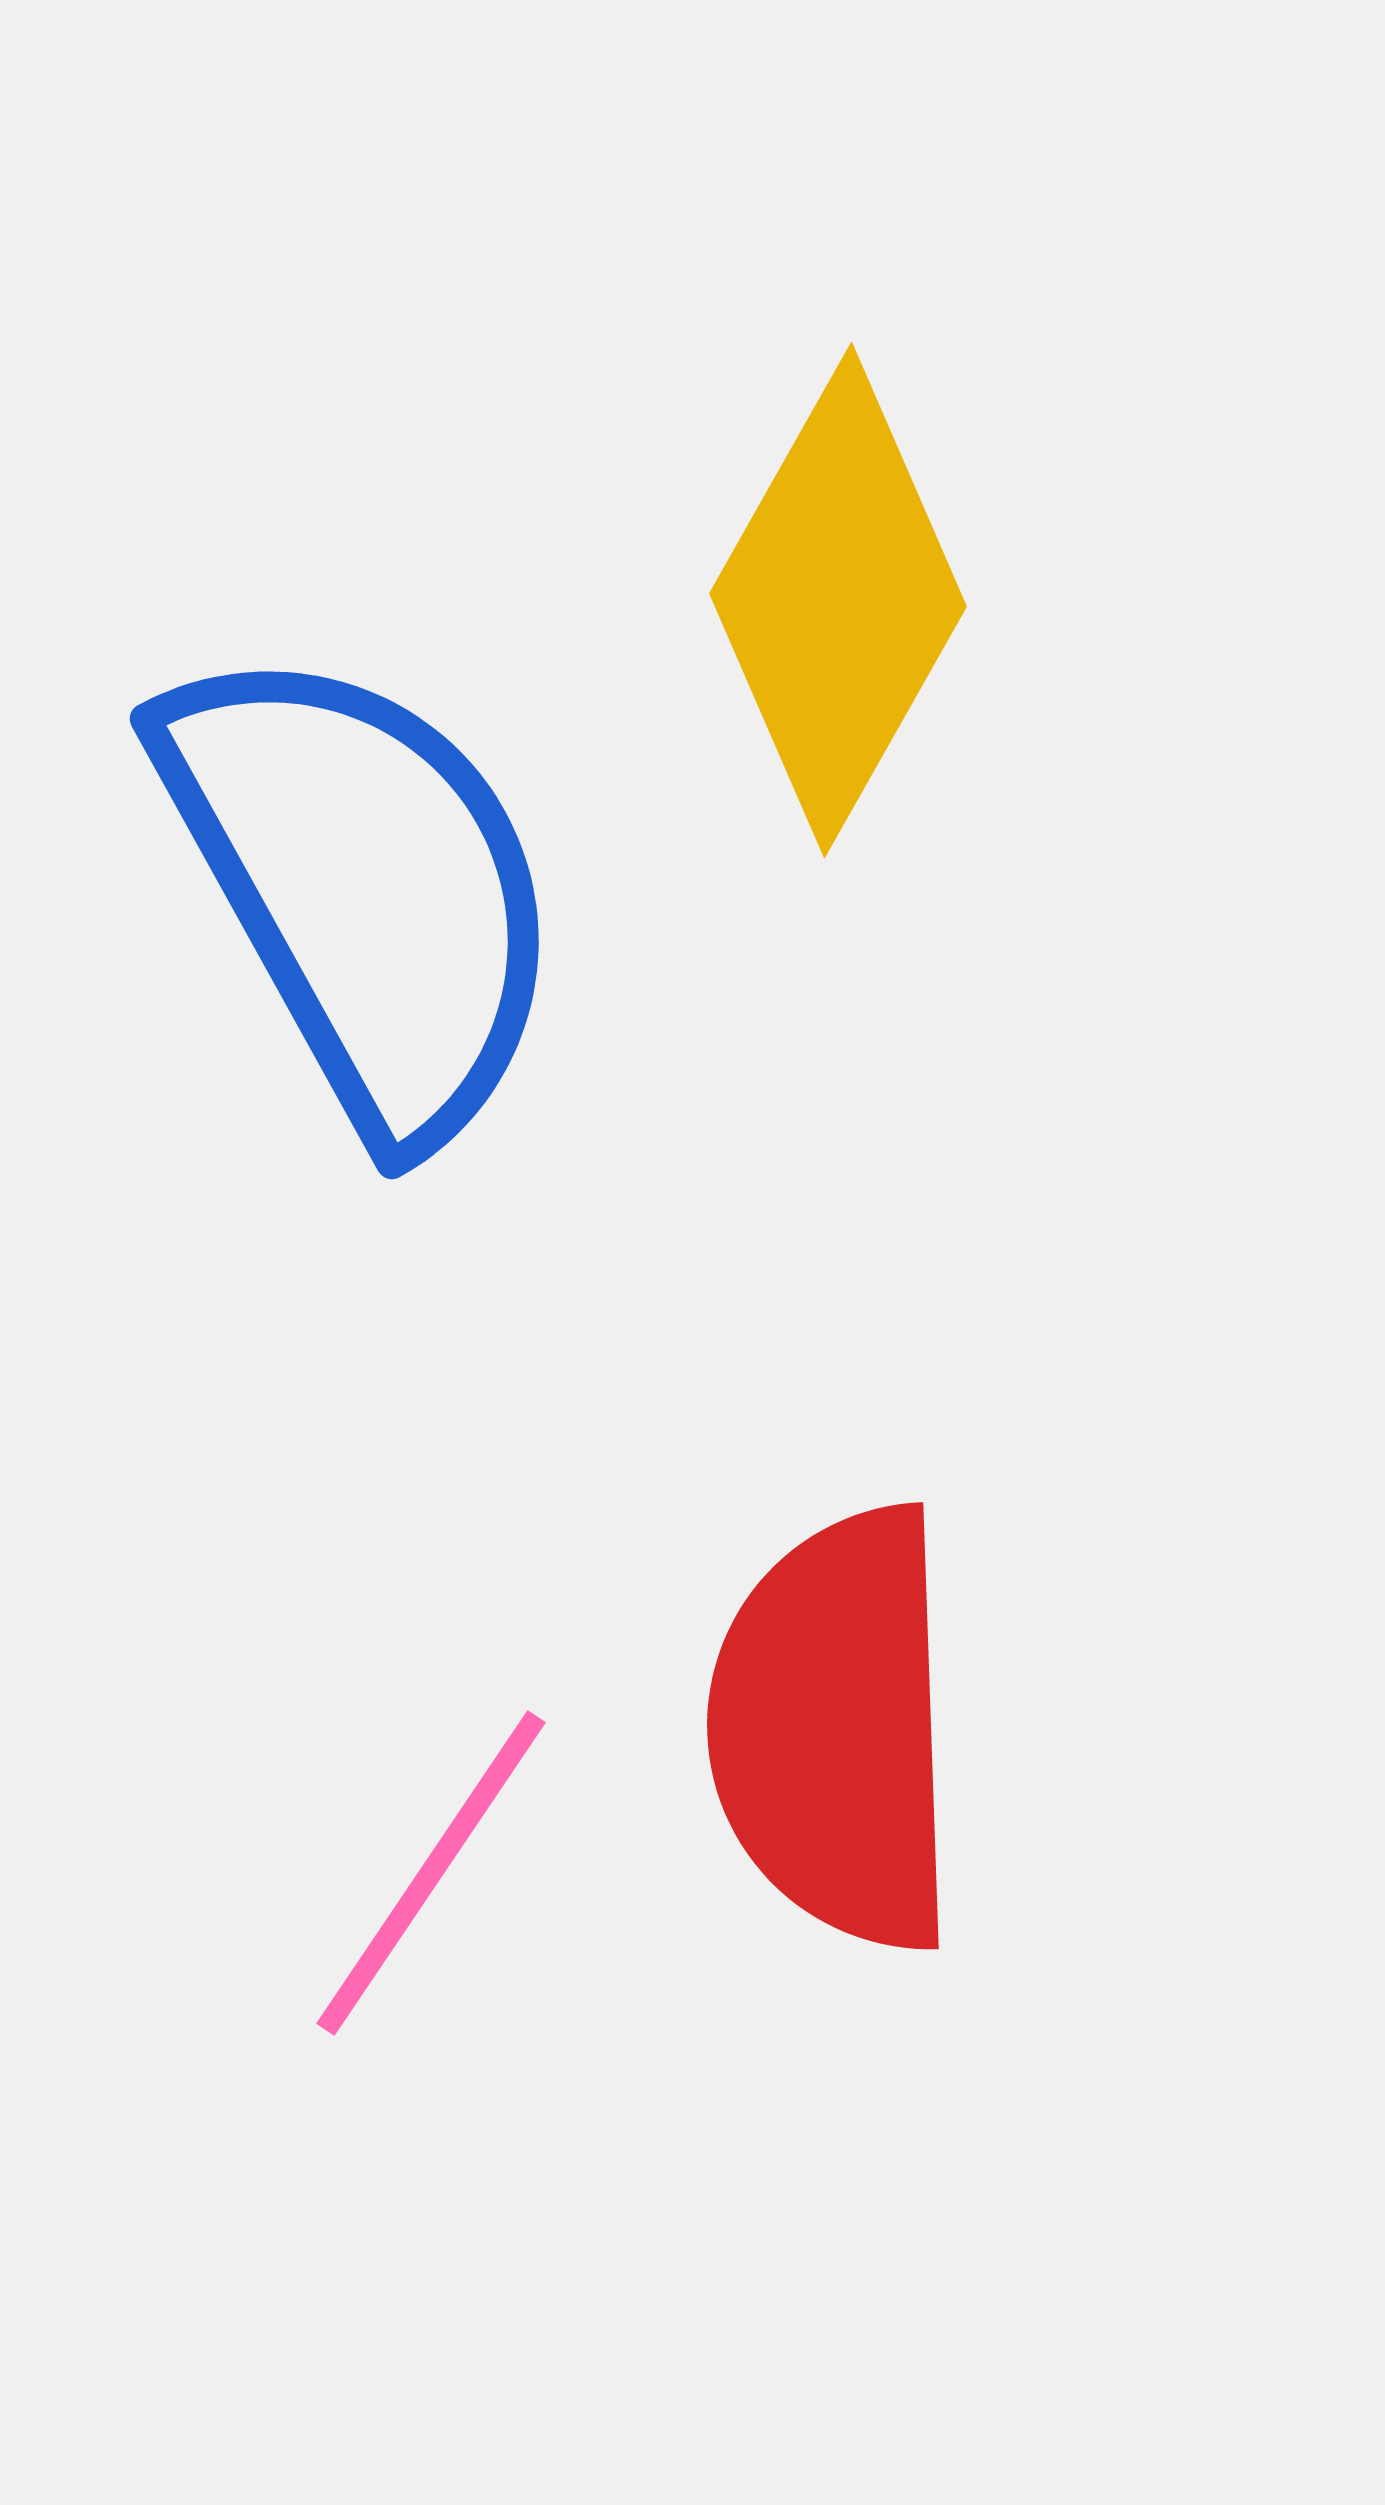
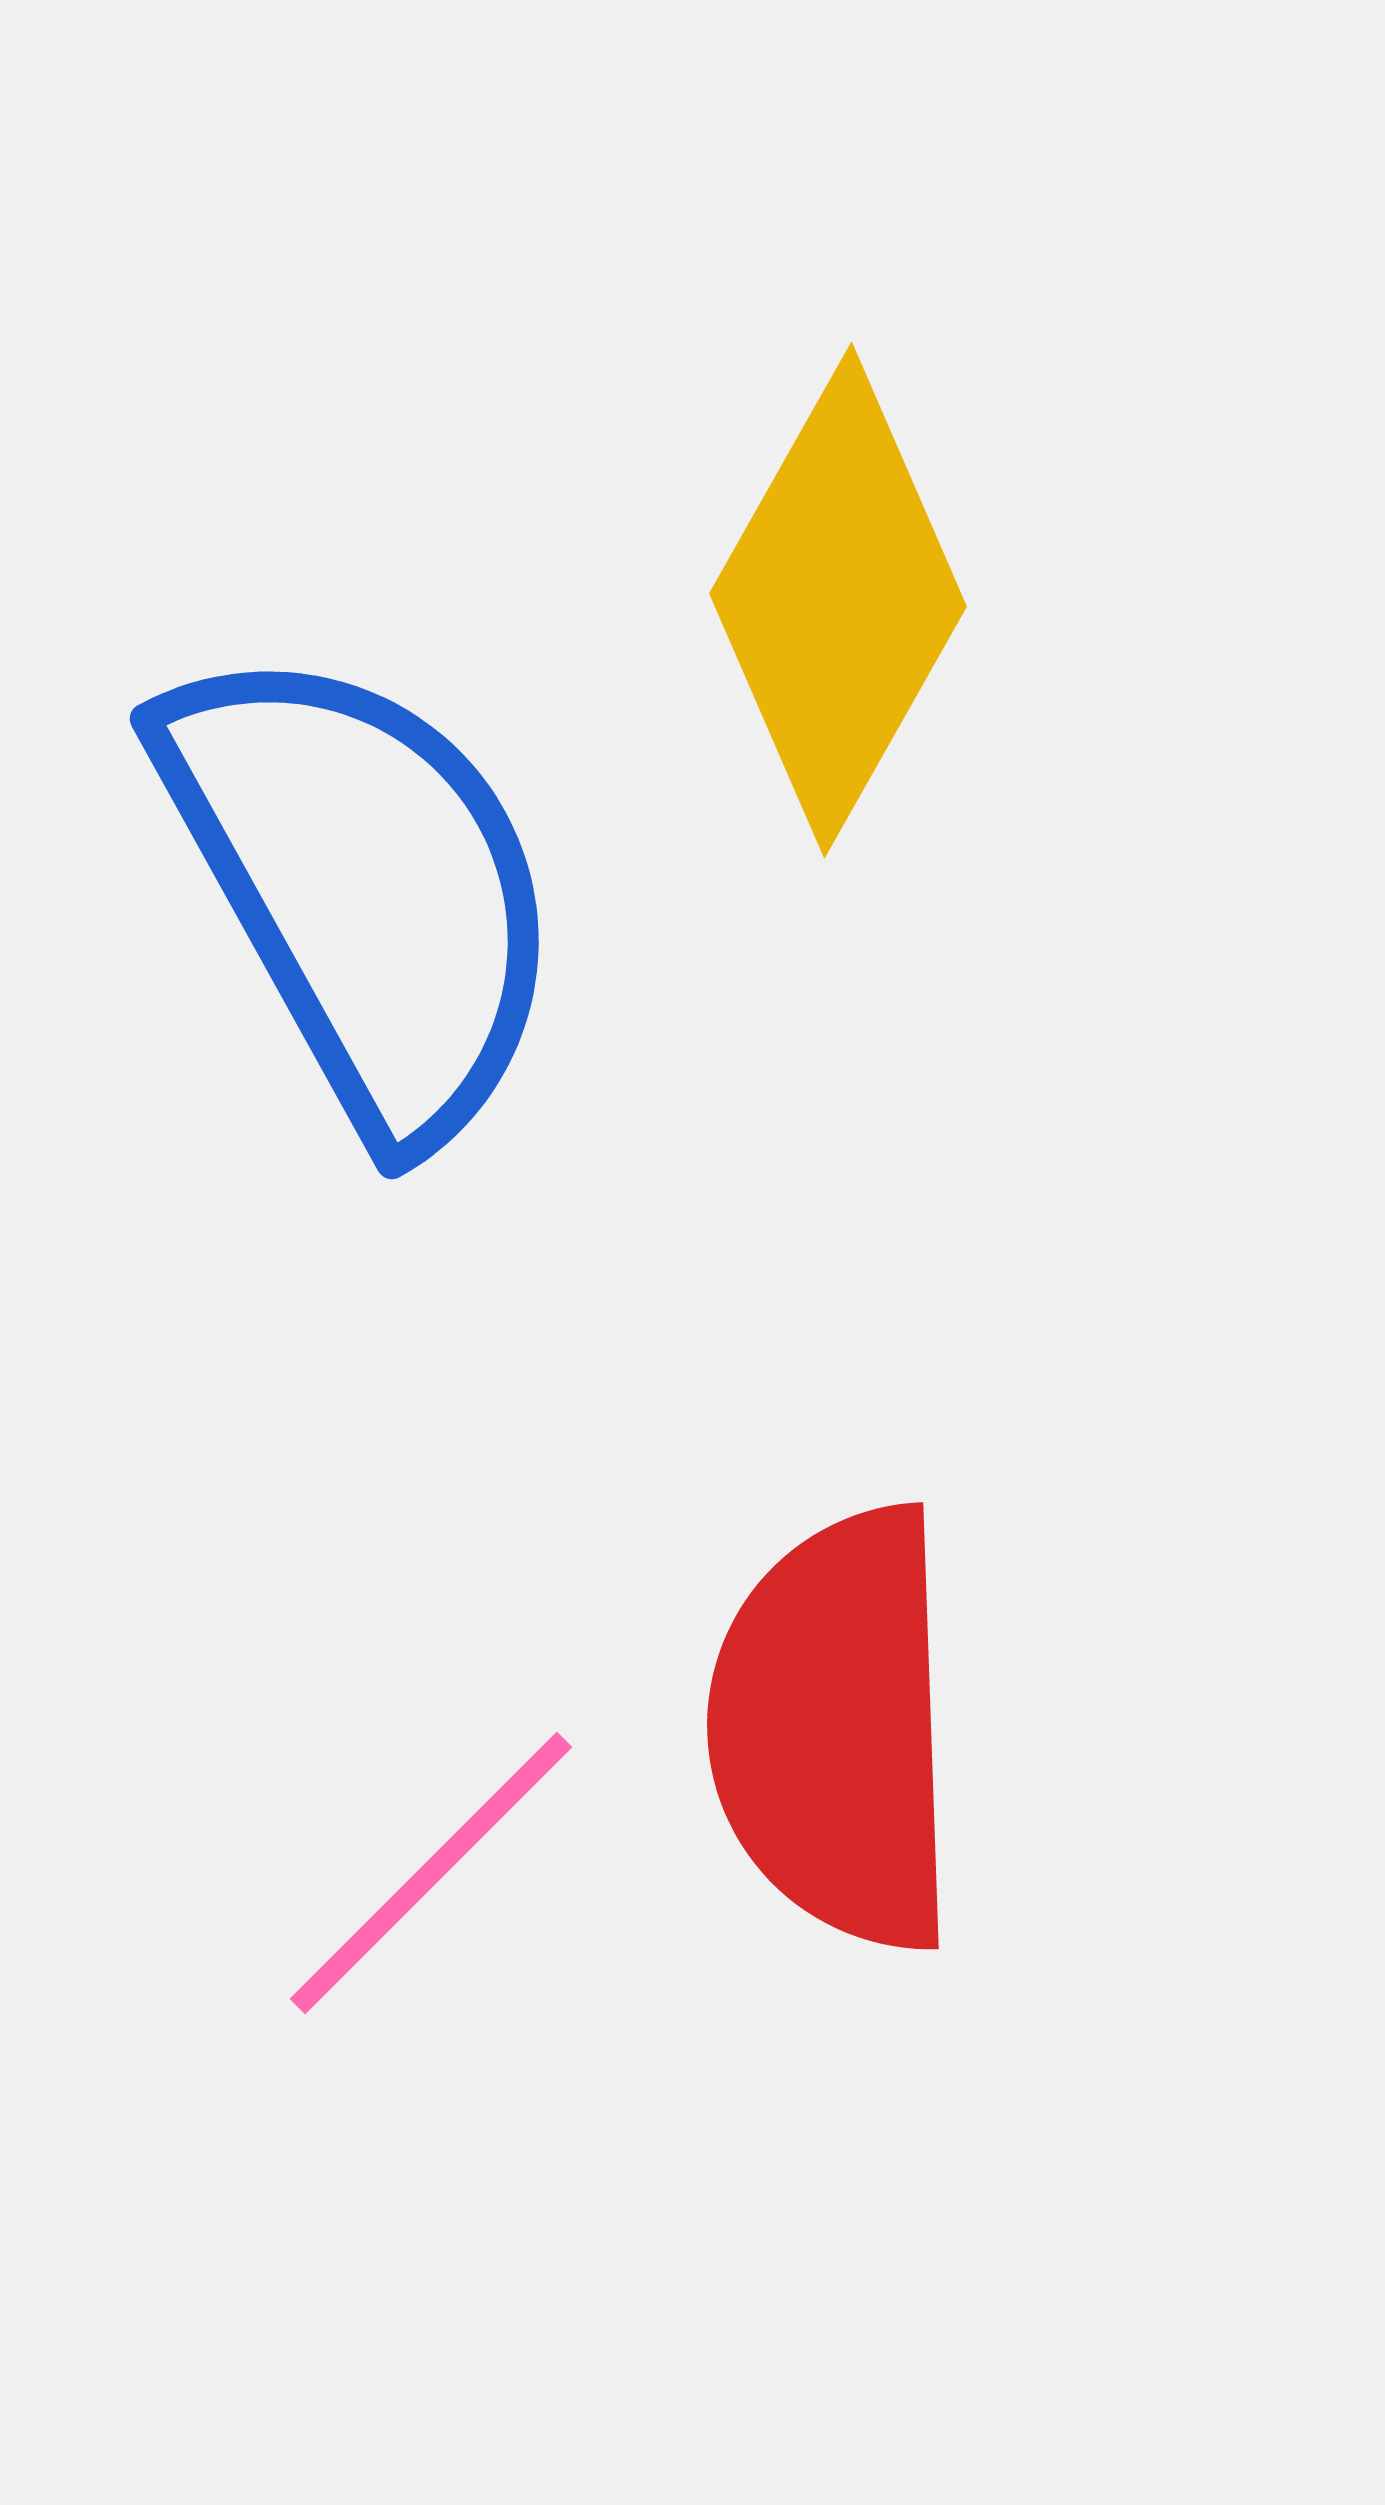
pink line: rotated 11 degrees clockwise
